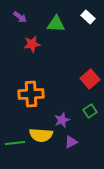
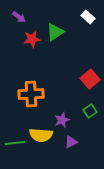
purple arrow: moved 1 px left
green triangle: moved 1 px left, 8 px down; rotated 36 degrees counterclockwise
red star: moved 5 px up
